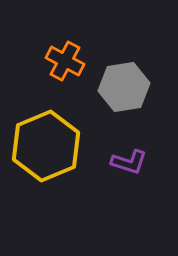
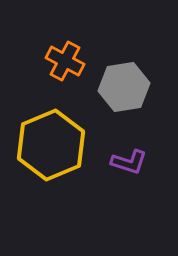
yellow hexagon: moved 5 px right, 1 px up
